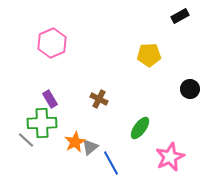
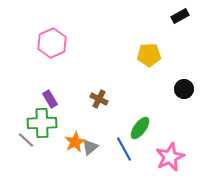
black circle: moved 6 px left
blue line: moved 13 px right, 14 px up
